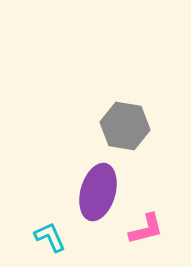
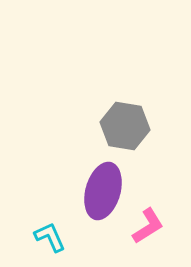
purple ellipse: moved 5 px right, 1 px up
pink L-shape: moved 2 px right, 3 px up; rotated 18 degrees counterclockwise
